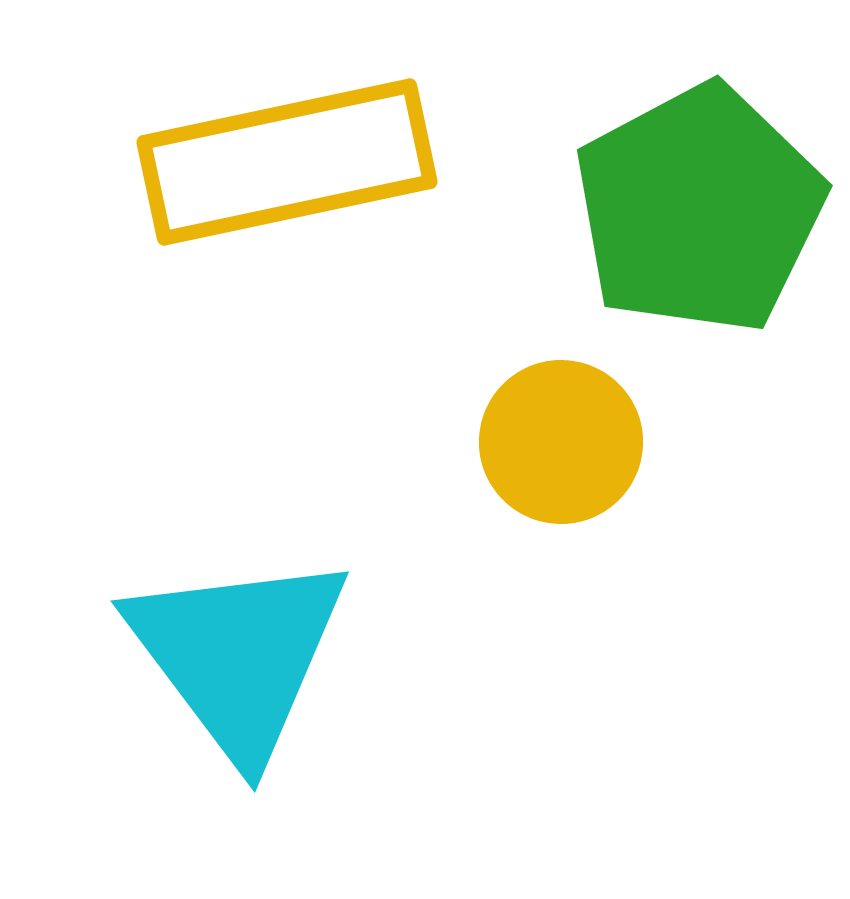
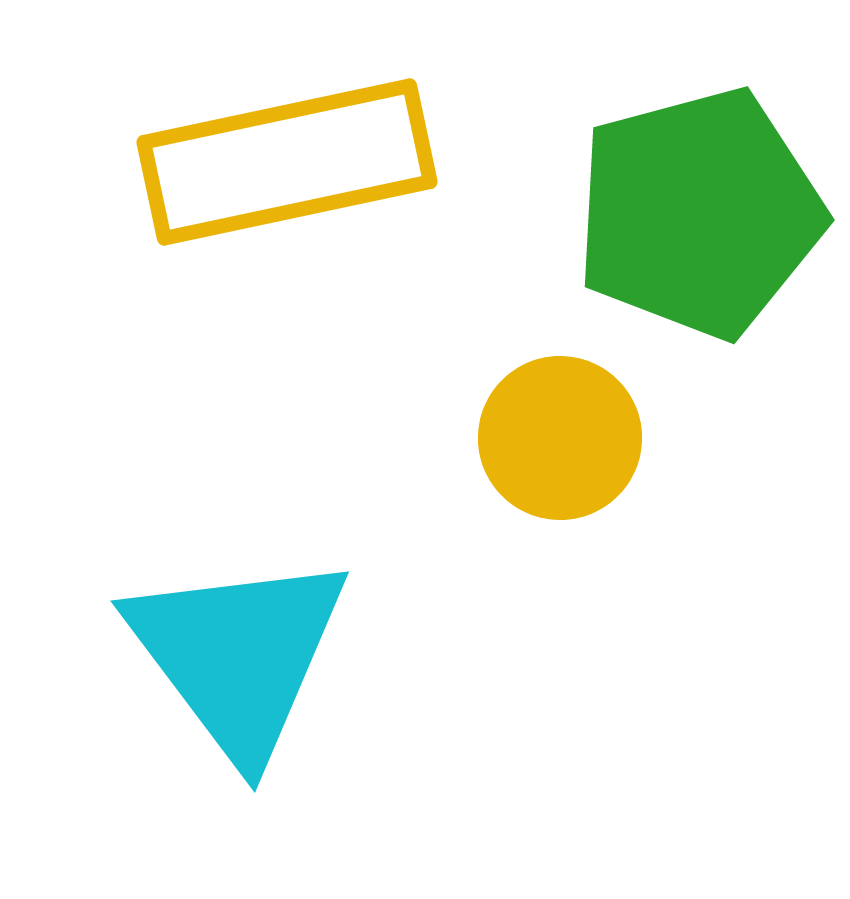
green pentagon: moved 4 px down; rotated 13 degrees clockwise
yellow circle: moved 1 px left, 4 px up
